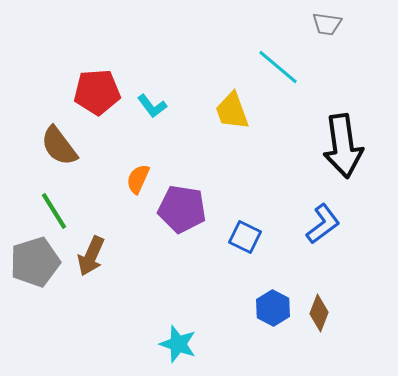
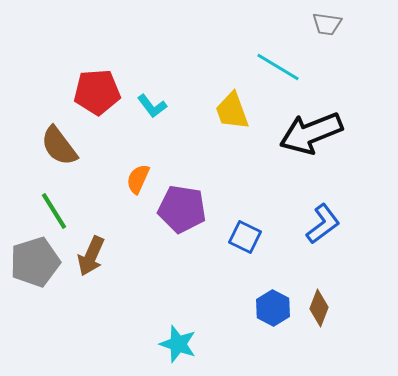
cyan line: rotated 9 degrees counterclockwise
black arrow: moved 32 px left, 13 px up; rotated 76 degrees clockwise
brown diamond: moved 5 px up
